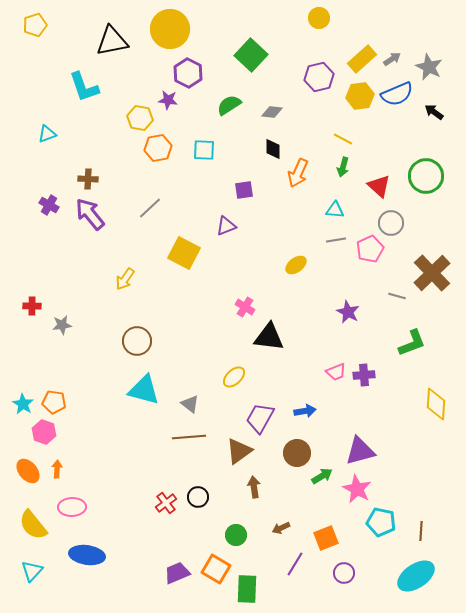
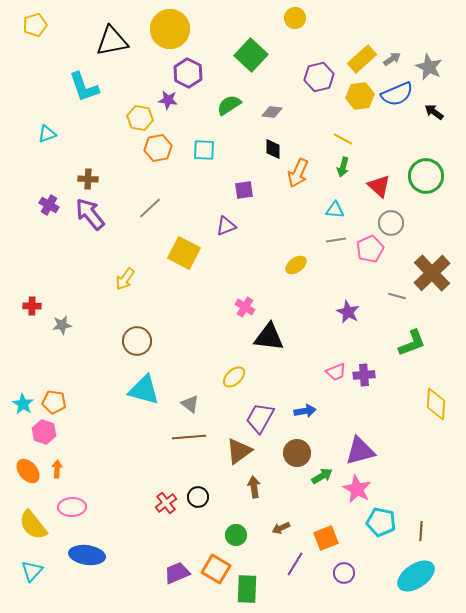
yellow circle at (319, 18): moved 24 px left
